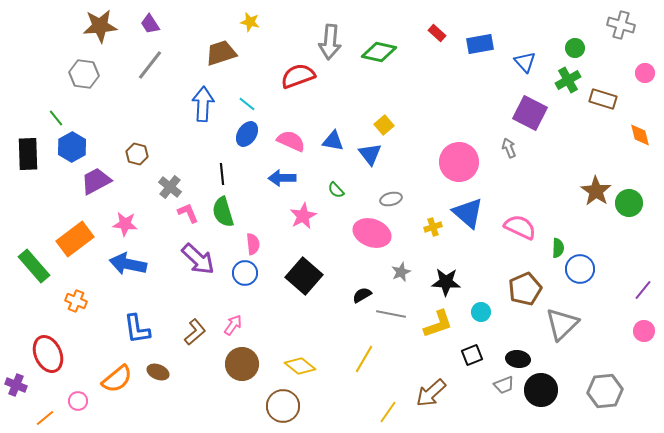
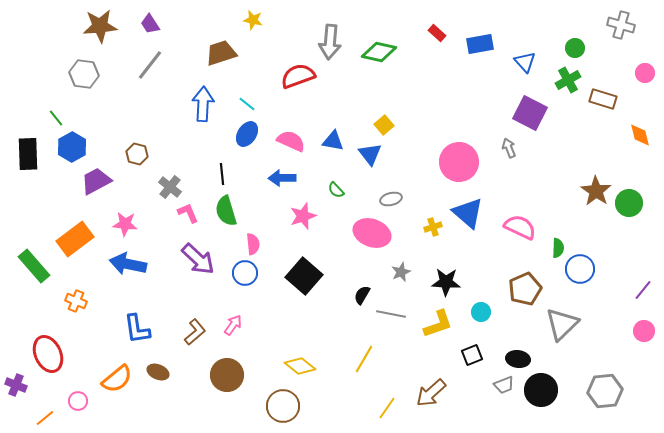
yellow star at (250, 22): moved 3 px right, 2 px up
green semicircle at (223, 212): moved 3 px right, 1 px up
pink star at (303, 216): rotated 8 degrees clockwise
black semicircle at (362, 295): rotated 30 degrees counterclockwise
brown circle at (242, 364): moved 15 px left, 11 px down
yellow line at (388, 412): moved 1 px left, 4 px up
